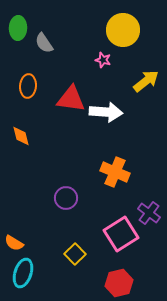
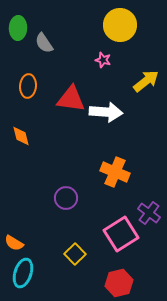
yellow circle: moved 3 px left, 5 px up
